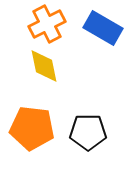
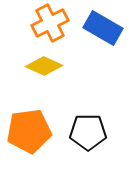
orange cross: moved 3 px right, 1 px up
yellow diamond: rotated 54 degrees counterclockwise
orange pentagon: moved 3 px left, 3 px down; rotated 15 degrees counterclockwise
